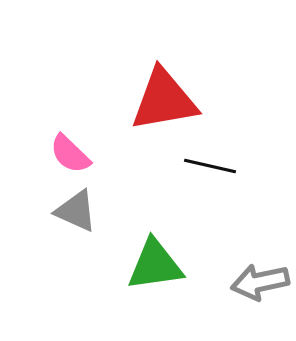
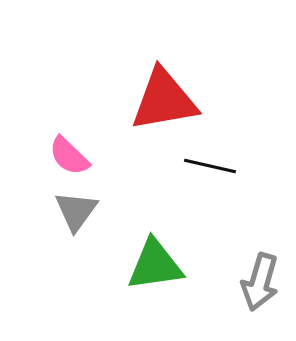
pink semicircle: moved 1 px left, 2 px down
gray triangle: rotated 42 degrees clockwise
gray arrow: rotated 62 degrees counterclockwise
